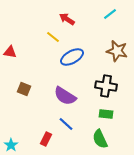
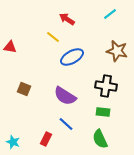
red triangle: moved 5 px up
green rectangle: moved 3 px left, 2 px up
cyan star: moved 2 px right, 3 px up; rotated 16 degrees counterclockwise
